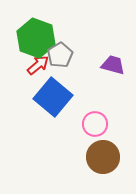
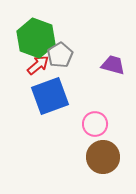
blue square: moved 3 px left, 1 px up; rotated 30 degrees clockwise
